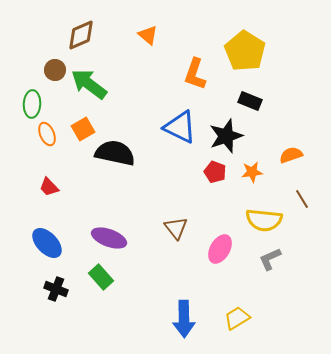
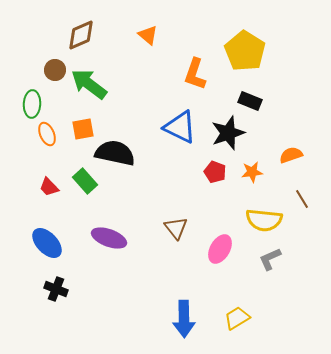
orange square: rotated 20 degrees clockwise
black star: moved 2 px right, 3 px up
green rectangle: moved 16 px left, 96 px up
